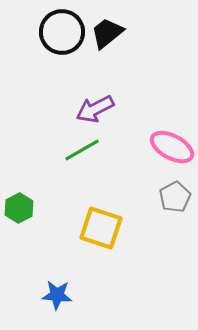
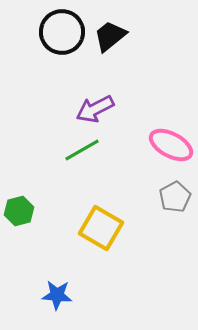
black trapezoid: moved 3 px right, 3 px down
pink ellipse: moved 1 px left, 2 px up
green hexagon: moved 3 px down; rotated 12 degrees clockwise
yellow square: rotated 12 degrees clockwise
